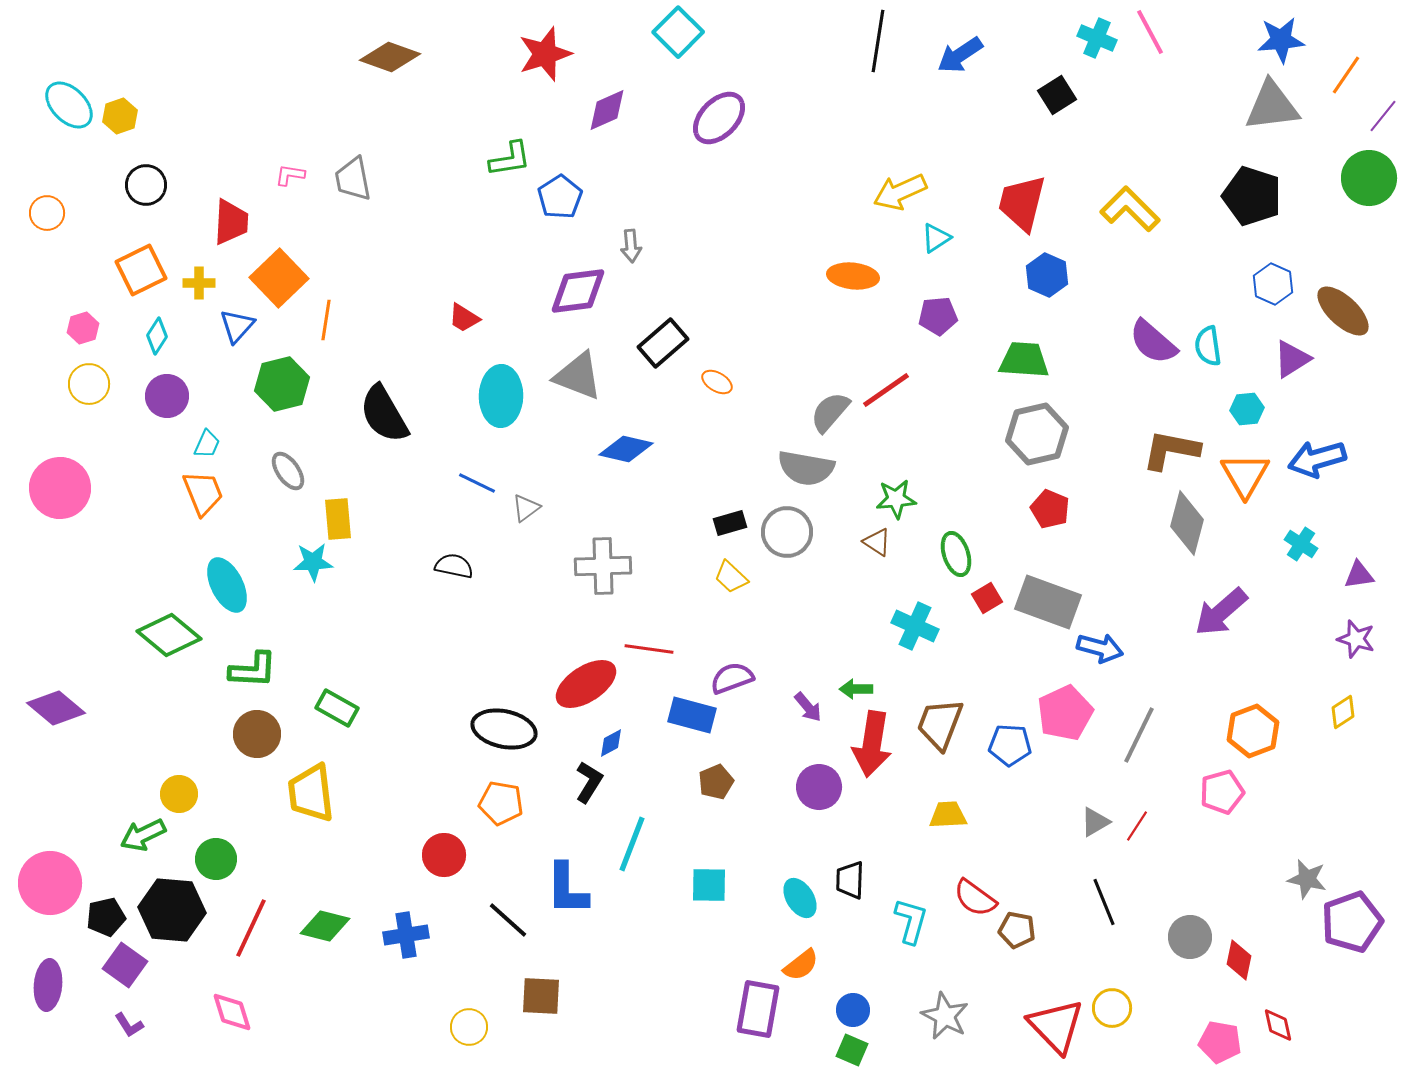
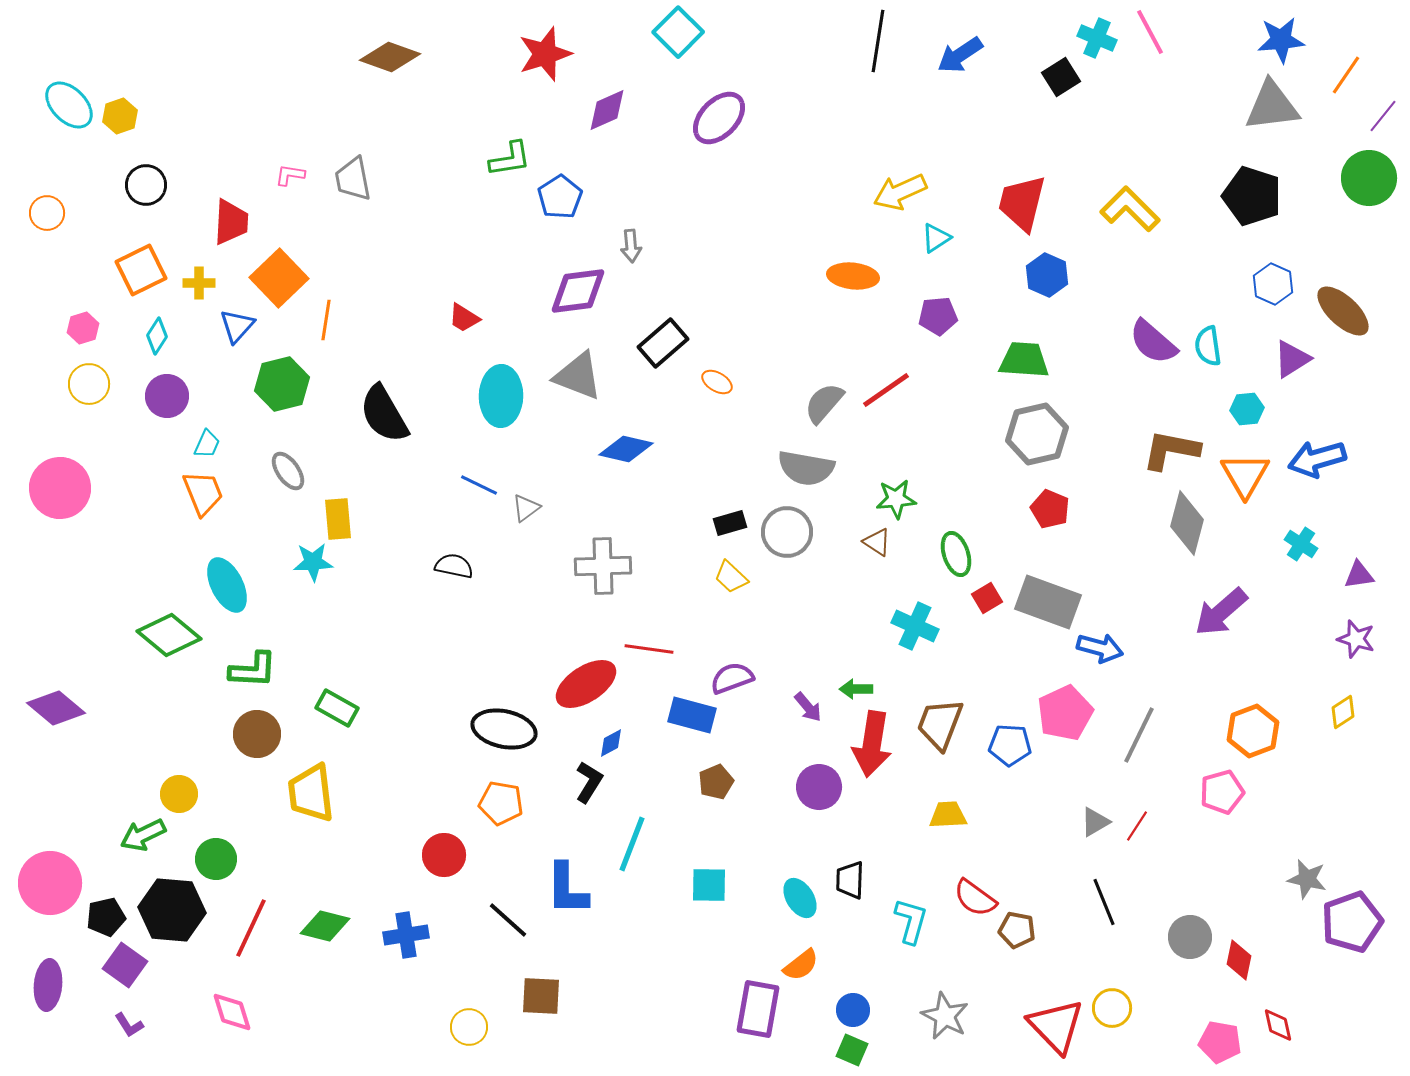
black square at (1057, 95): moved 4 px right, 18 px up
gray semicircle at (830, 412): moved 6 px left, 9 px up
blue line at (477, 483): moved 2 px right, 2 px down
